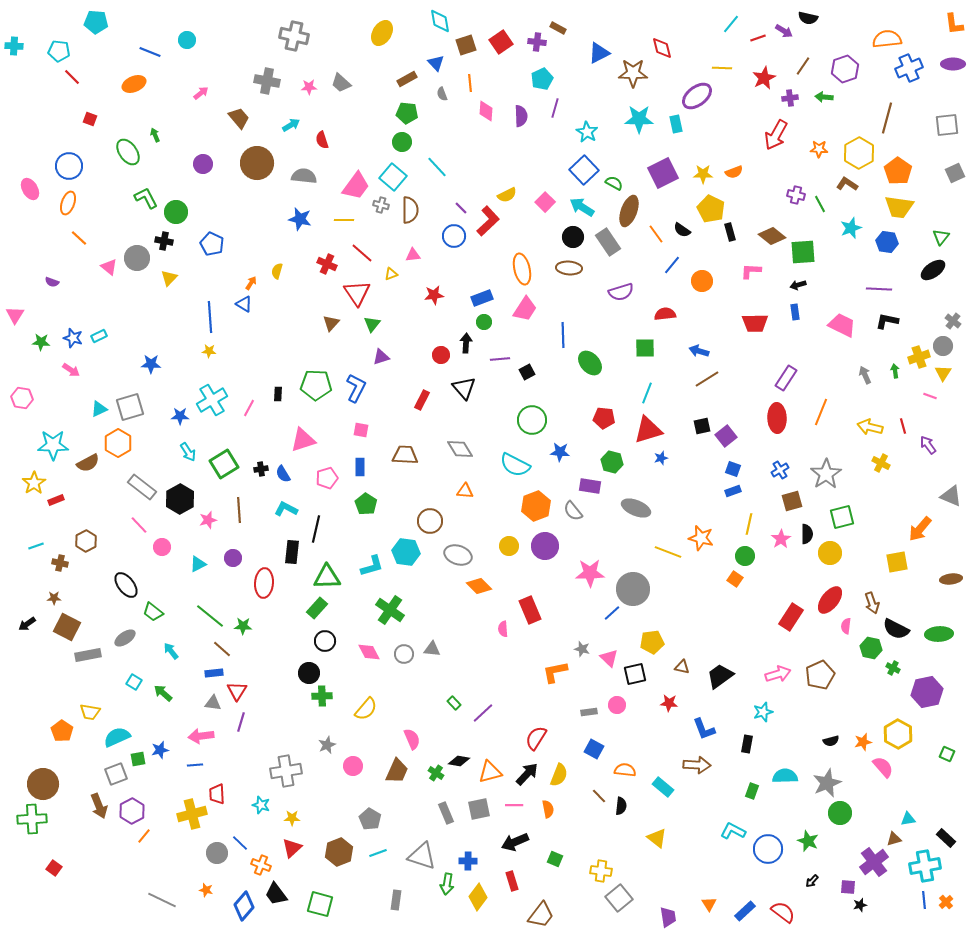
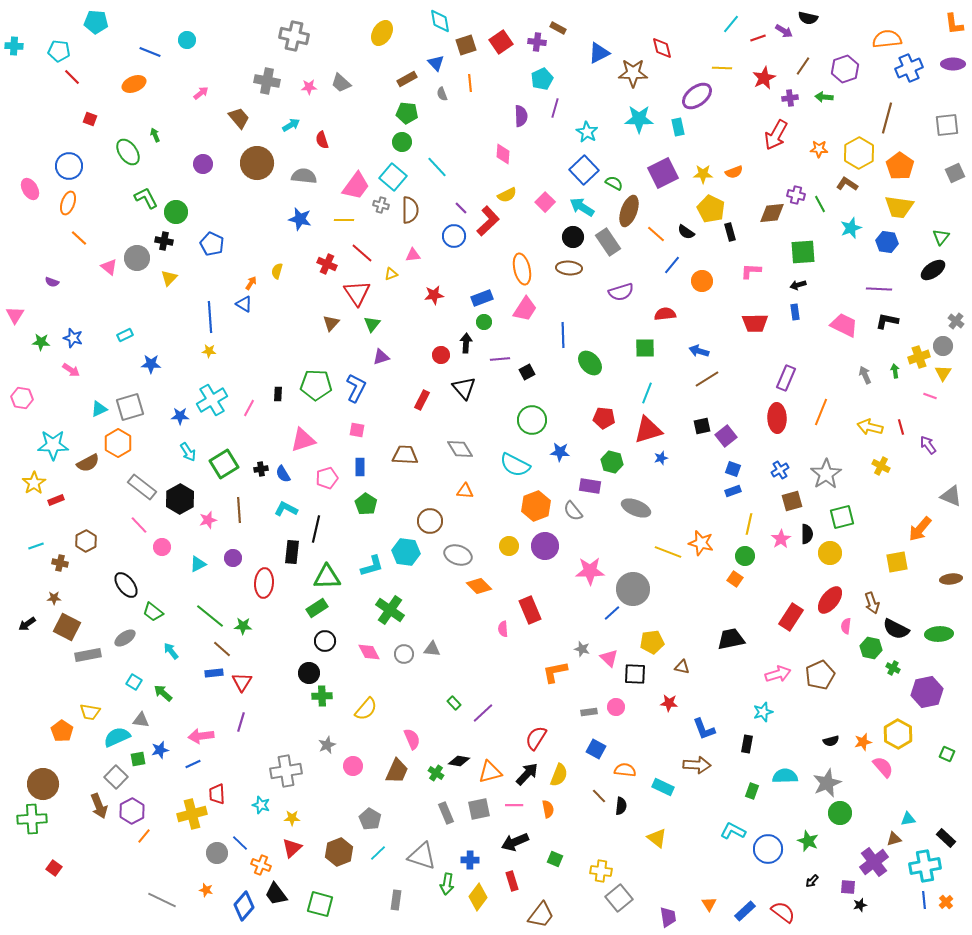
pink diamond at (486, 111): moved 17 px right, 43 px down
cyan rectangle at (676, 124): moved 2 px right, 3 px down
orange pentagon at (898, 171): moved 2 px right, 5 px up
black semicircle at (682, 230): moved 4 px right, 2 px down
orange line at (656, 234): rotated 12 degrees counterclockwise
brown diamond at (772, 236): moved 23 px up; rotated 44 degrees counterclockwise
gray cross at (953, 321): moved 3 px right
pink trapezoid at (842, 325): moved 2 px right
cyan rectangle at (99, 336): moved 26 px right, 1 px up
purple rectangle at (786, 378): rotated 10 degrees counterclockwise
red line at (903, 426): moved 2 px left, 1 px down
pink square at (361, 430): moved 4 px left
yellow cross at (881, 463): moved 3 px down
orange star at (701, 538): moved 5 px down
pink star at (590, 573): moved 2 px up
green rectangle at (317, 608): rotated 15 degrees clockwise
black square at (635, 674): rotated 15 degrees clockwise
black trapezoid at (720, 676): moved 11 px right, 37 px up; rotated 24 degrees clockwise
red triangle at (237, 691): moved 5 px right, 9 px up
gray triangle at (213, 703): moved 72 px left, 17 px down
pink circle at (617, 705): moved 1 px left, 2 px down
blue square at (594, 749): moved 2 px right
blue line at (195, 765): moved 2 px left, 1 px up; rotated 21 degrees counterclockwise
gray square at (116, 774): moved 3 px down; rotated 25 degrees counterclockwise
cyan rectangle at (663, 787): rotated 15 degrees counterclockwise
cyan line at (378, 853): rotated 24 degrees counterclockwise
blue cross at (468, 861): moved 2 px right, 1 px up
